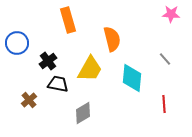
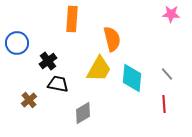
orange rectangle: moved 4 px right, 1 px up; rotated 20 degrees clockwise
gray line: moved 2 px right, 15 px down
yellow trapezoid: moved 9 px right
